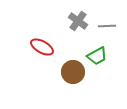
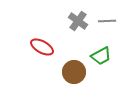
gray line: moved 5 px up
green trapezoid: moved 4 px right
brown circle: moved 1 px right
